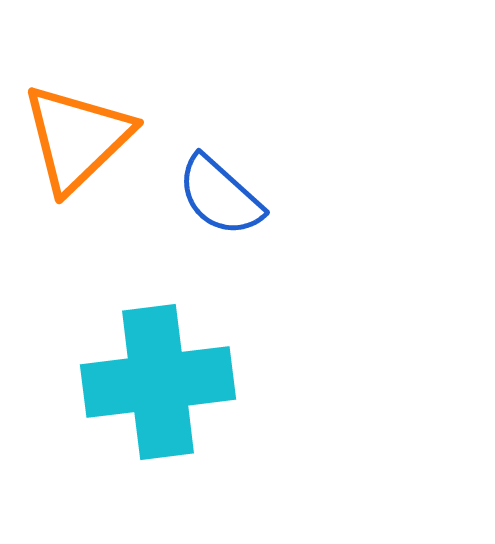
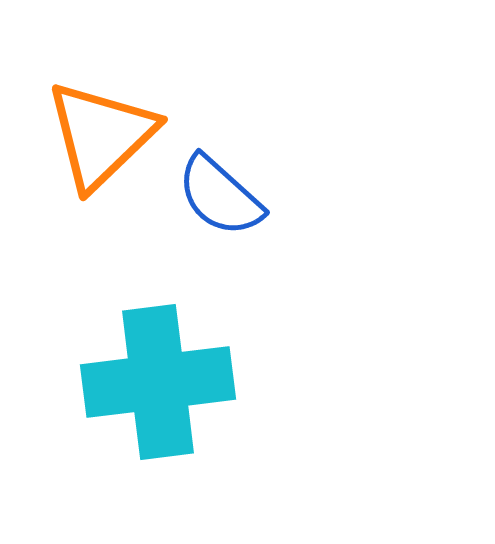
orange triangle: moved 24 px right, 3 px up
